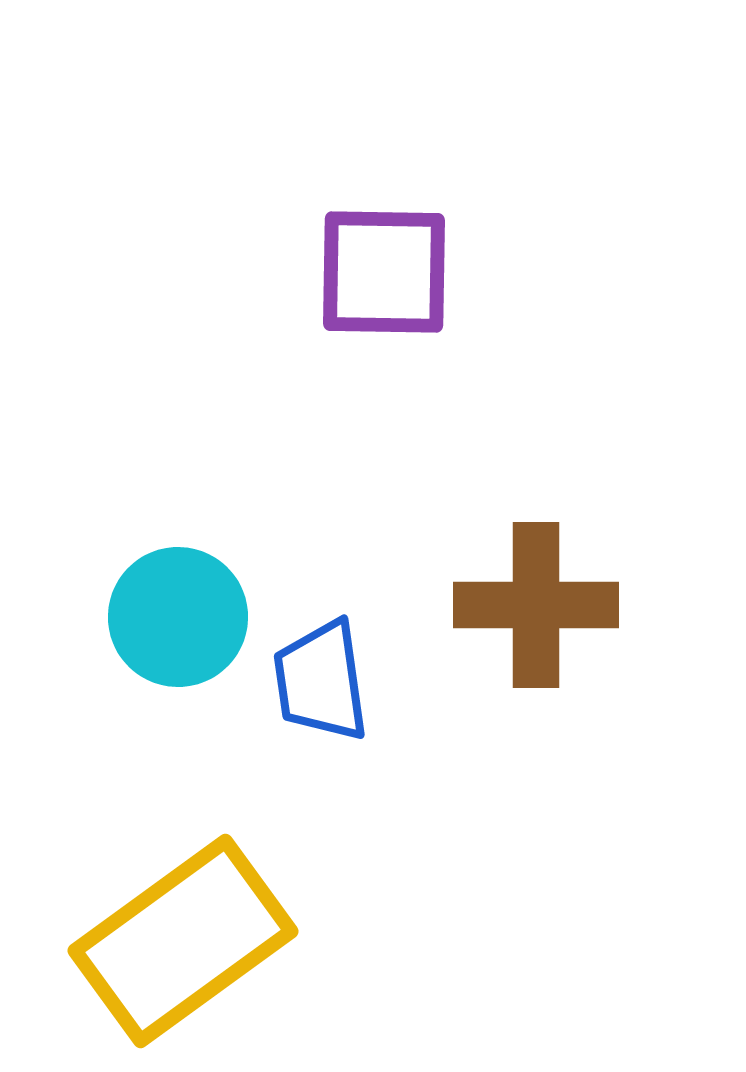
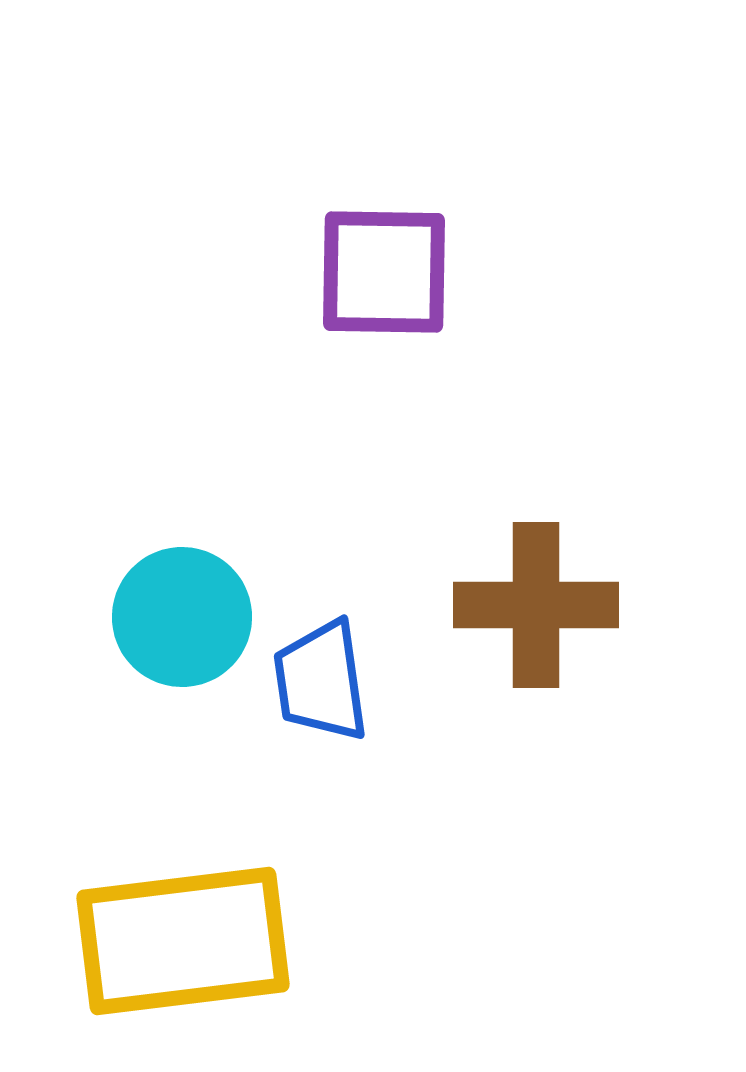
cyan circle: moved 4 px right
yellow rectangle: rotated 29 degrees clockwise
